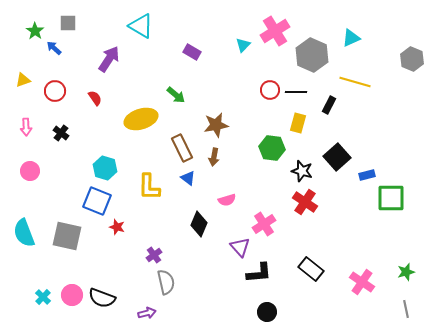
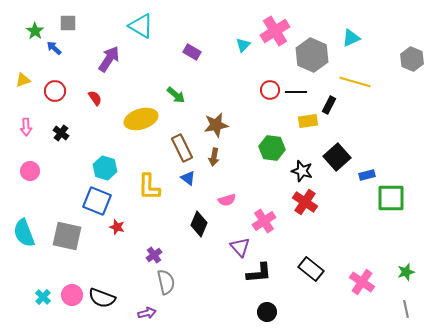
yellow rectangle at (298, 123): moved 10 px right, 2 px up; rotated 66 degrees clockwise
pink cross at (264, 224): moved 3 px up
